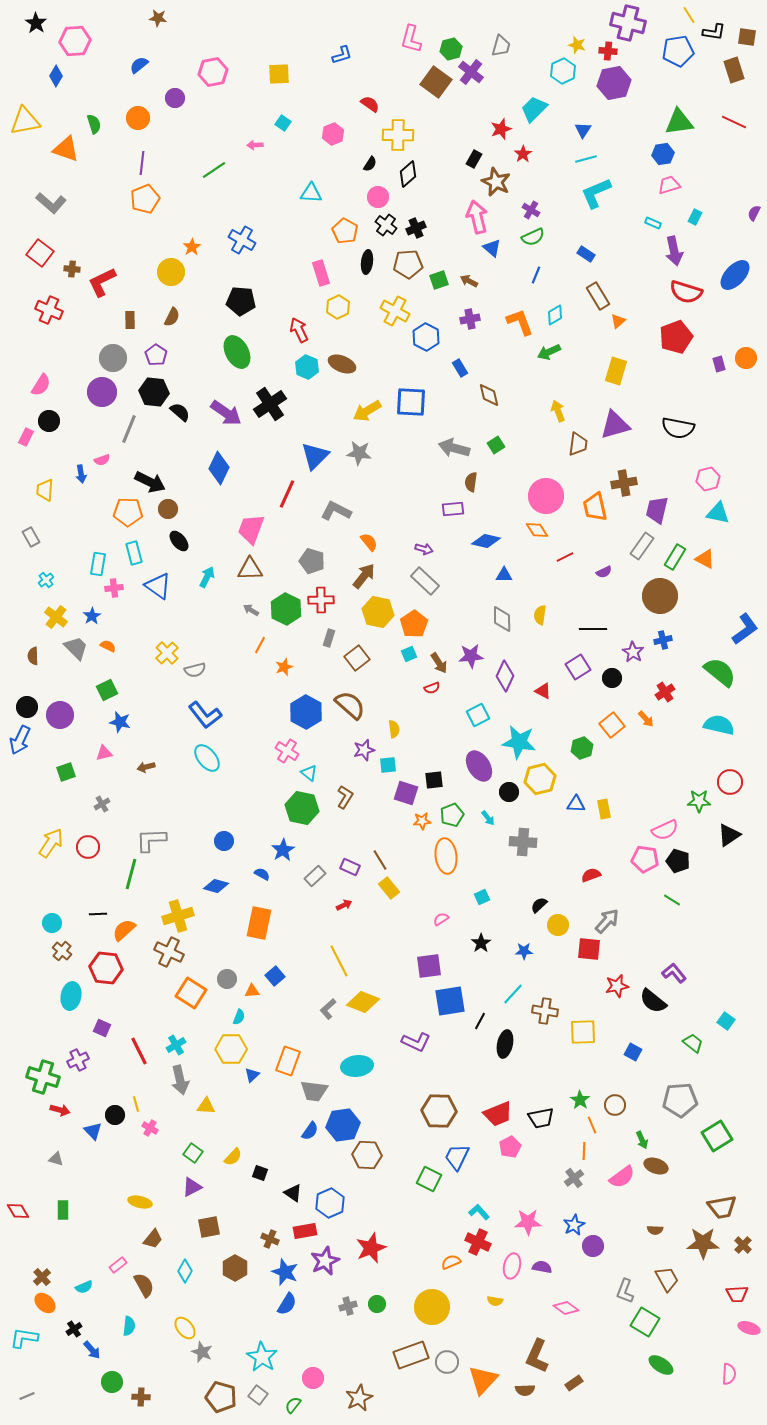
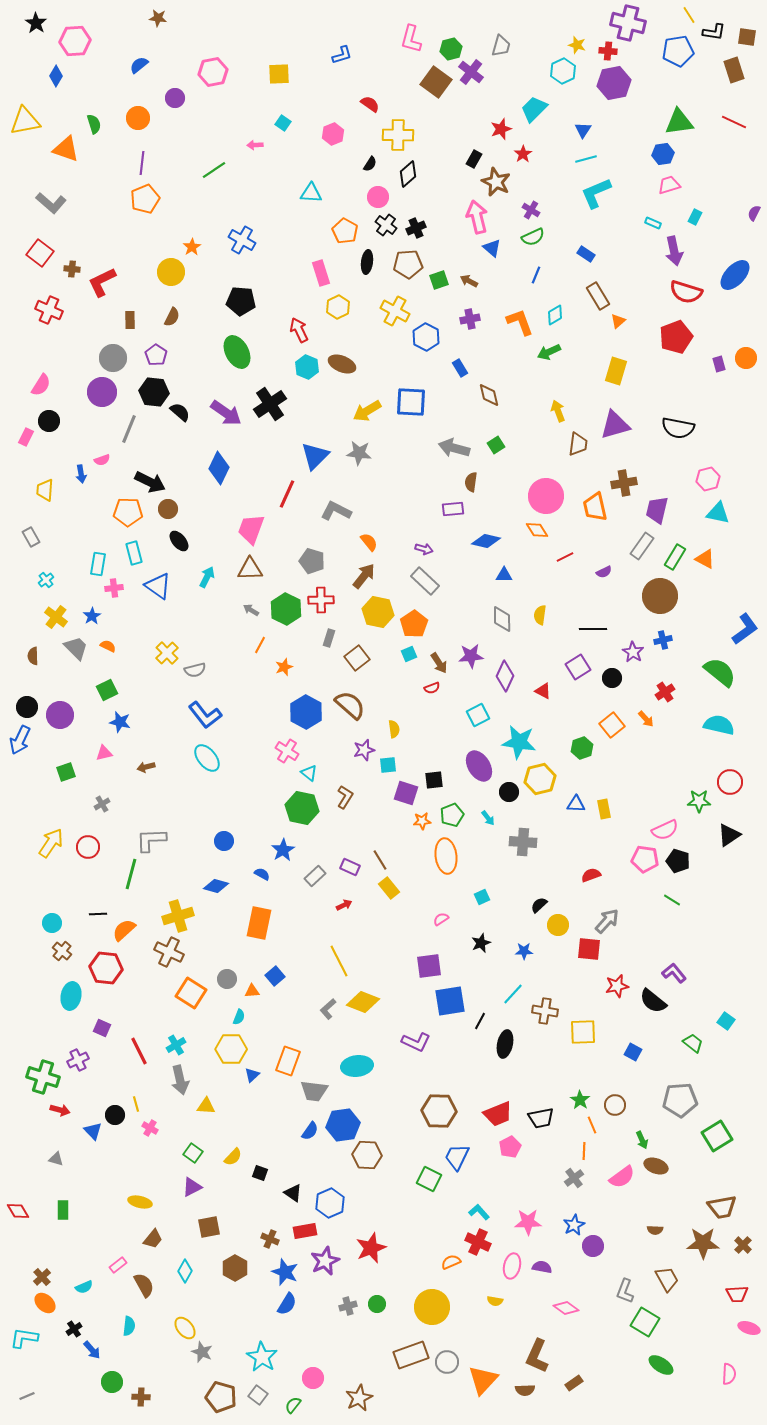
black star at (481, 943): rotated 12 degrees clockwise
